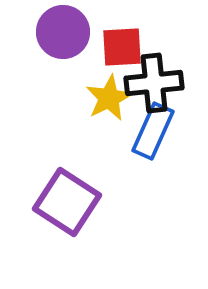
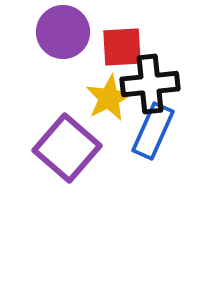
black cross: moved 4 px left, 1 px down
purple square: moved 54 px up; rotated 8 degrees clockwise
